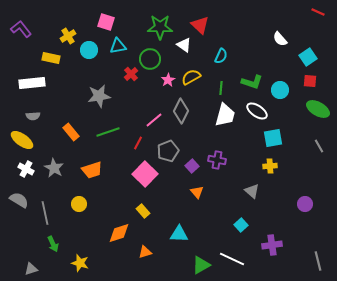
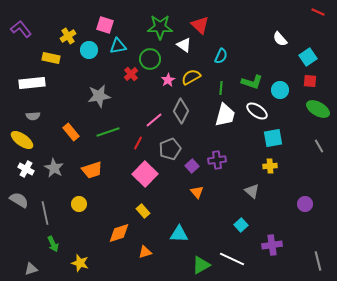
pink square at (106, 22): moved 1 px left, 3 px down
gray pentagon at (168, 151): moved 2 px right, 2 px up
purple cross at (217, 160): rotated 18 degrees counterclockwise
